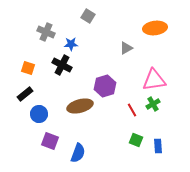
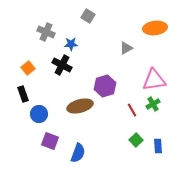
orange square: rotated 32 degrees clockwise
black rectangle: moved 2 px left; rotated 70 degrees counterclockwise
green square: rotated 24 degrees clockwise
